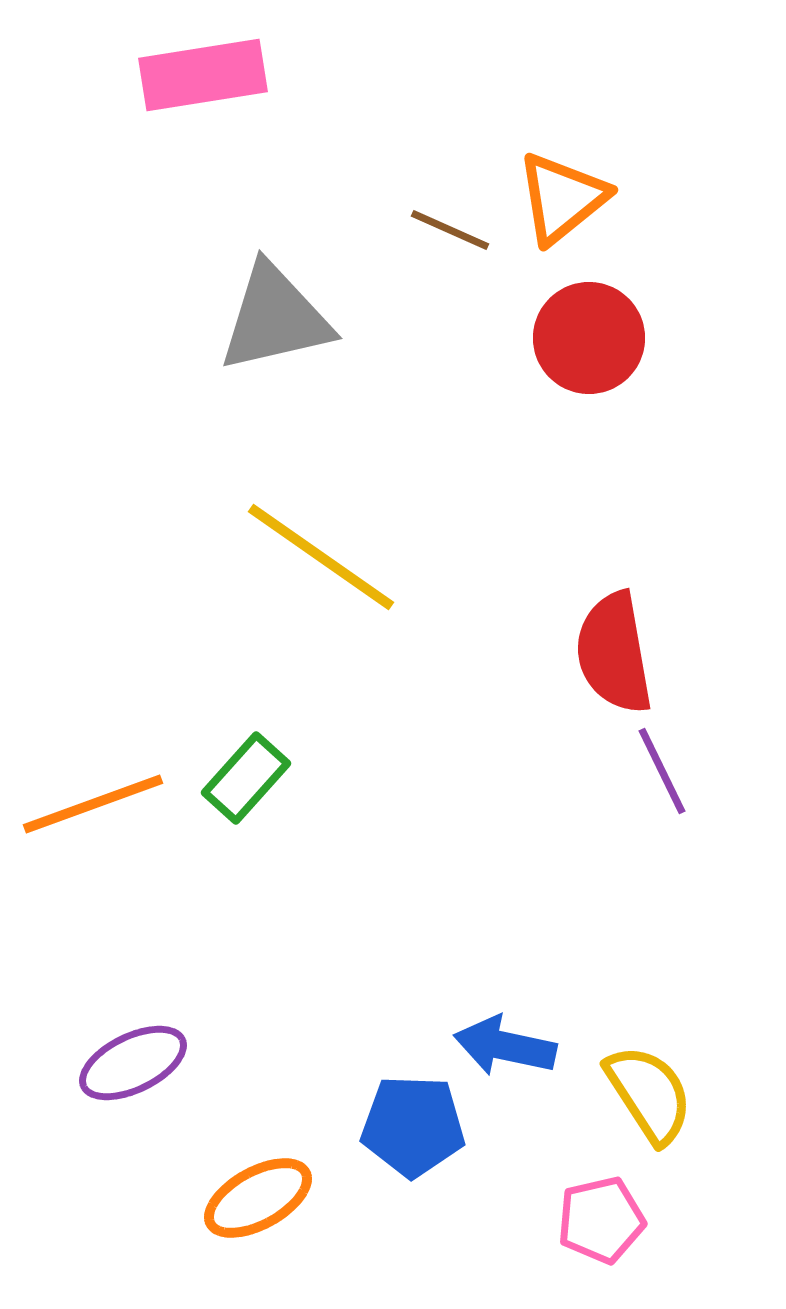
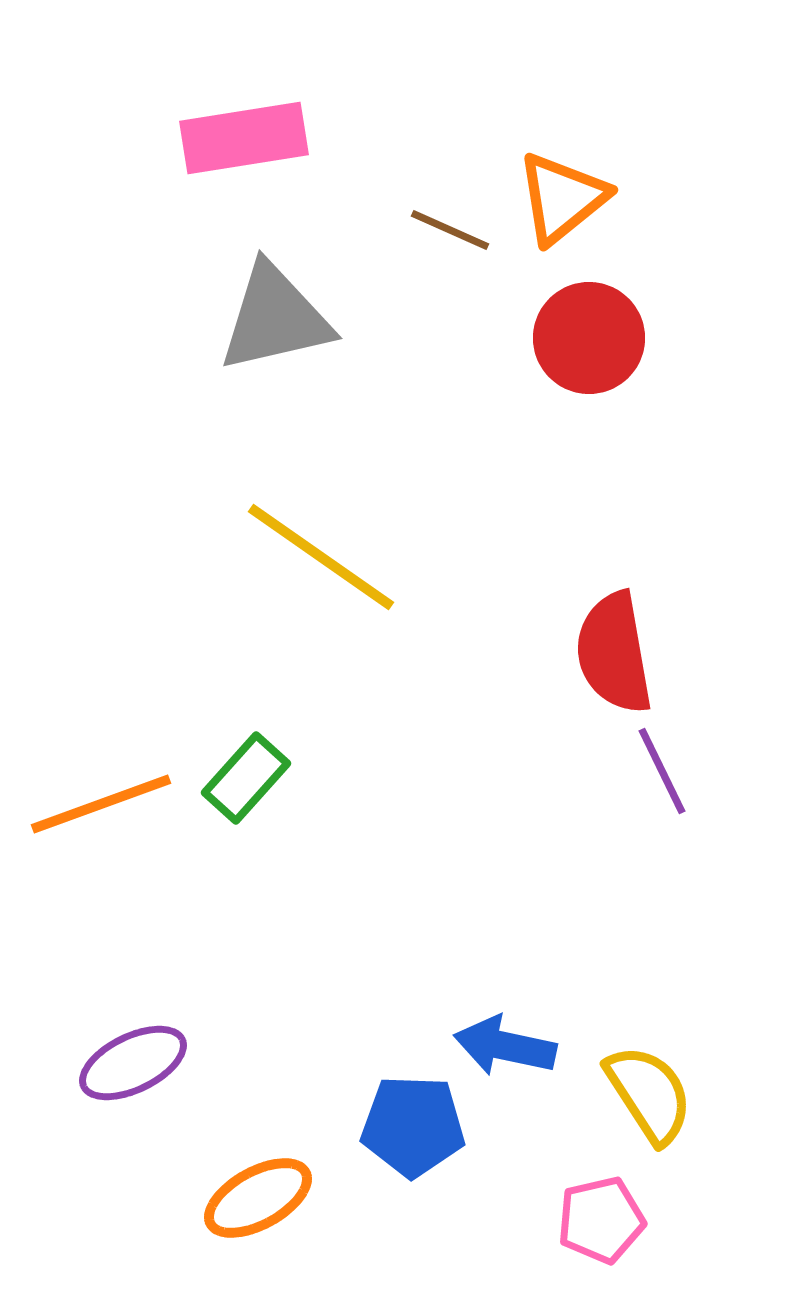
pink rectangle: moved 41 px right, 63 px down
orange line: moved 8 px right
